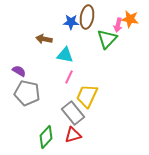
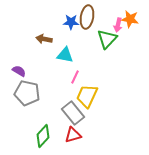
pink line: moved 6 px right
green diamond: moved 3 px left, 1 px up
